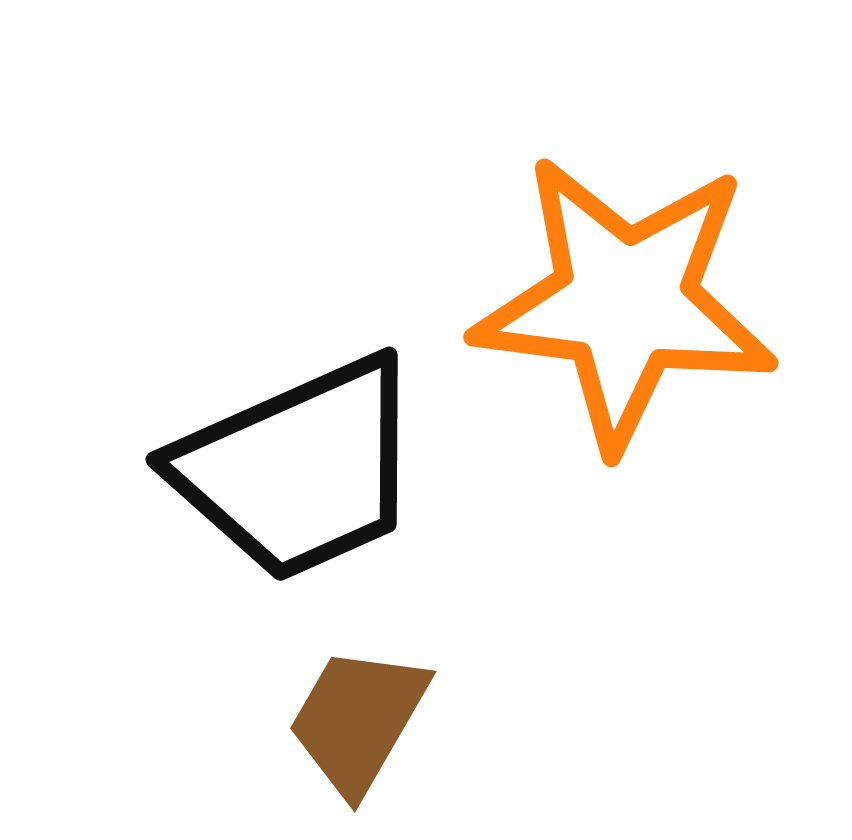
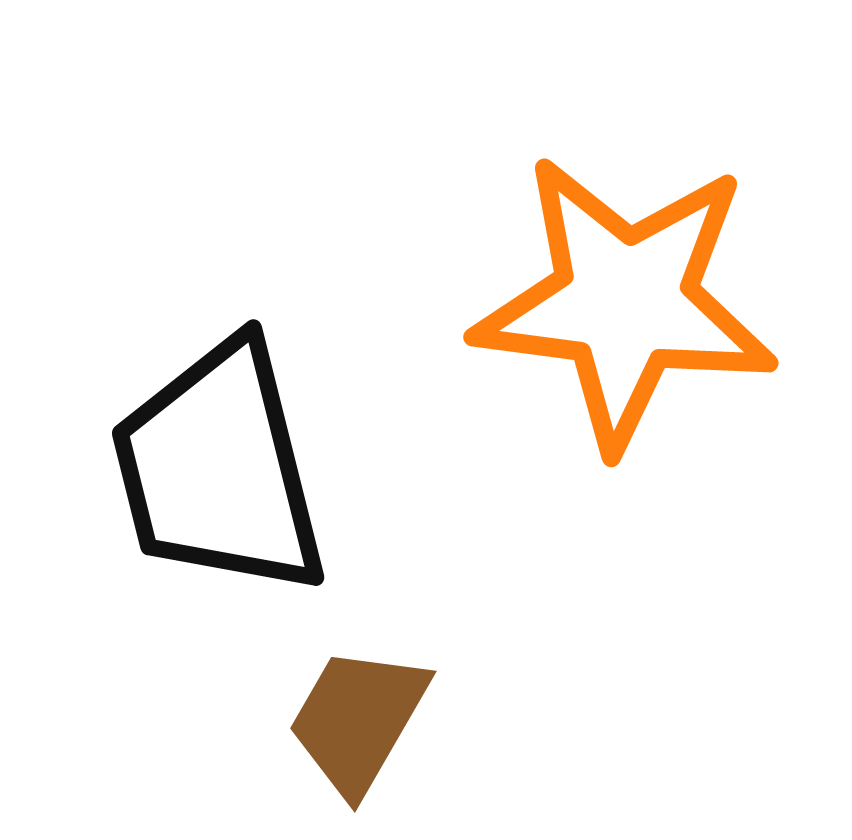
black trapezoid: moved 80 px left; rotated 100 degrees clockwise
